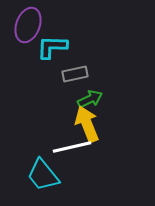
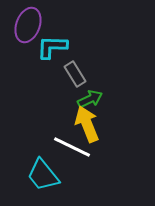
gray rectangle: rotated 70 degrees clockwise
white line: rotated 39 degrees clockwise
